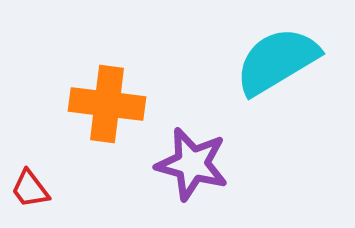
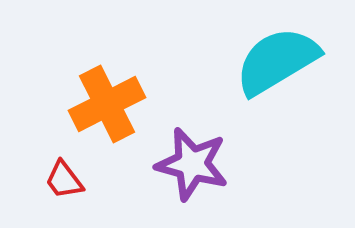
orange cross: rotated 34 degrees counterclockwise
red trapezoid: moved 34 px right, 9 px up
